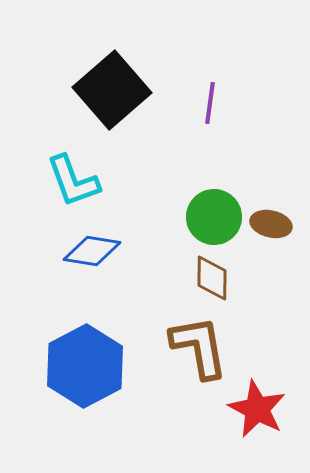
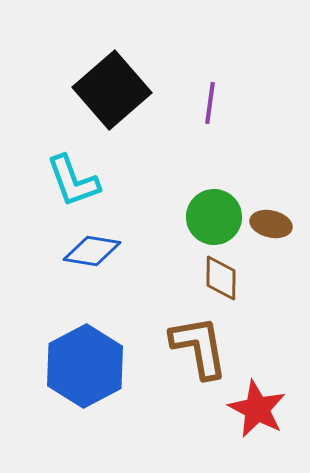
brown diamond: moved 9 px right
